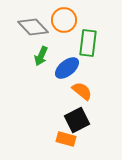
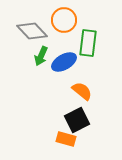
gray diamond: moved 1 px left, 4 px down
blue ellipse: moved 3 px left, 6 px up; rotated 10 degrees clockwise
